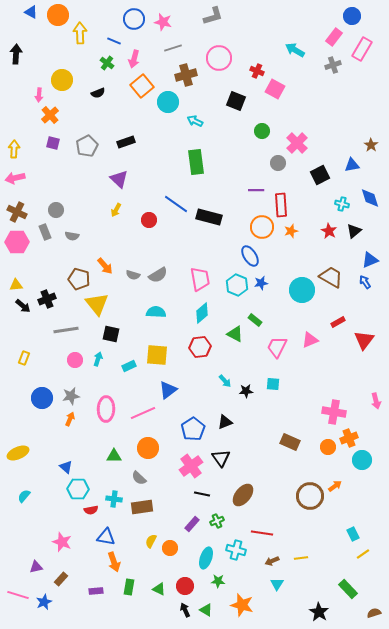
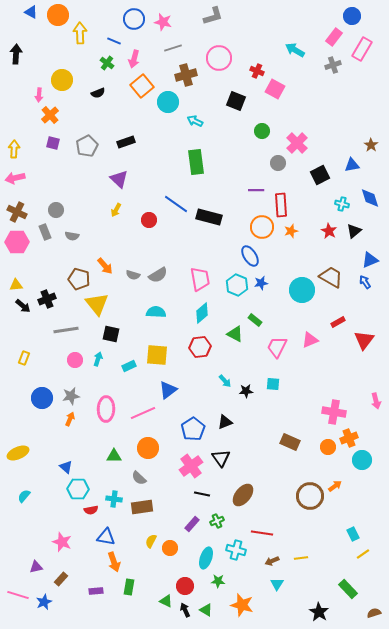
green triangle at (159, 589): moved 7 px right, 12 px down
